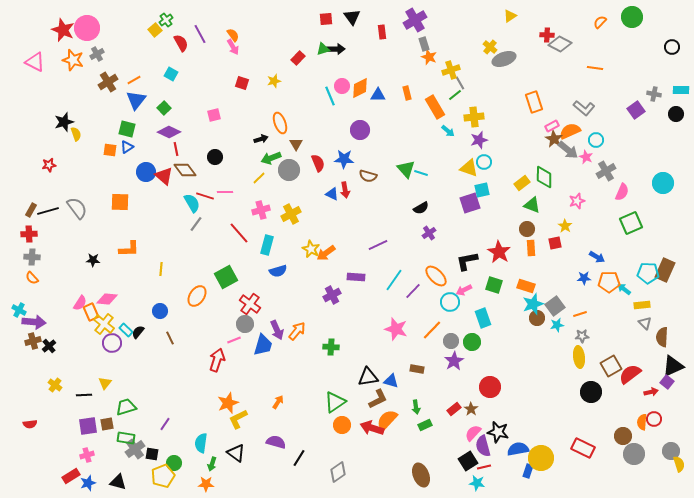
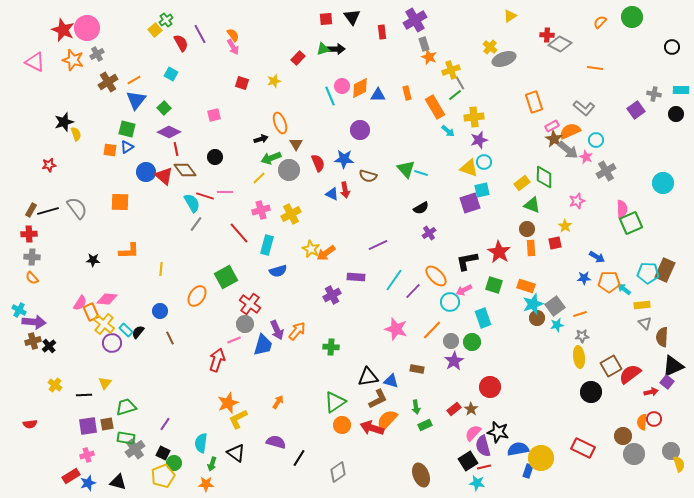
pink semicircle at (622, 192): moved 17 px down; rotated 24 degrees counterclockwise
orange L-shape at (129, 249): moved 2 px down
black square at (152, 454): moved 11 px right, 1 px up; rotated 16 degrees clockwise
